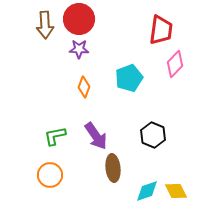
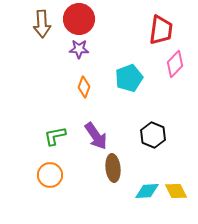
brown arrow: moved 3 px left, 1 px up
cyan diamond: rotated 15 degrees clockwise
